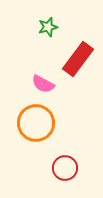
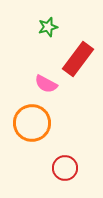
pink semicircle: moved 3 px right
orange circle: moved 4 px left
